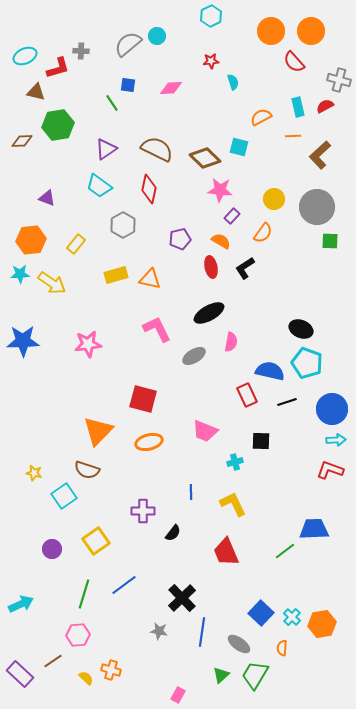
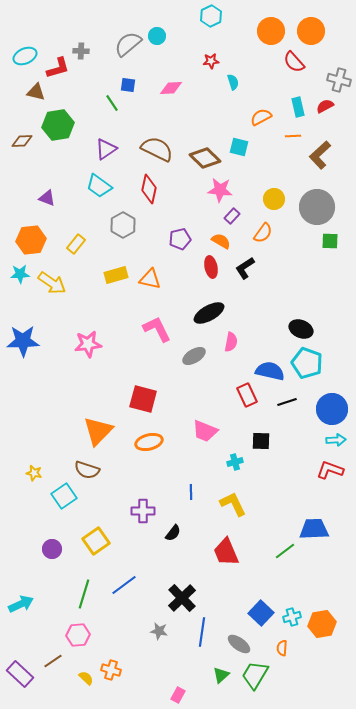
cyan cross at (292, 617): rotated 30 degrees clockwise
